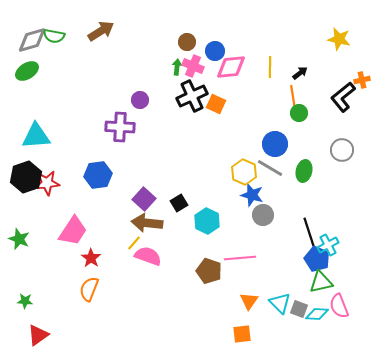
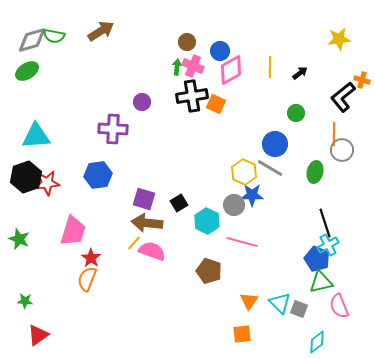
yellow star at (339, 39): rotated 20 degrees counterclockwise
blue circle at (215, 51): moved 5 px right
pink diamond at (231, 67): moved 3 px down; rotated 24 degrees counterclockwise
orange cross at (362, 80): rotated 28 degrees clockwise
black cross at (192, 96): rotated 16 degrees clockwise
orange line at (293, 97): moved 41 px right, 37 px down; rotated 10 degrees clockwise
purple circle at (140, 100): moved 2 px right, 2 px down
green circle at (299, 113): moved 3 px left
purple cross at (120, 127): moved 7 px left, 2 px down
green ellipse at (304, 171): moved 11 px right, 1 px down
blue star at (252, 195): rotated 15 degrees counterclockwise
purple square at (144, 199): rotated 25 degrees counterclockwise
gray circle at (263, 215): moved 29 px left, 10 px up
pink trapezoid at (73, 231): rotated 16 degrees counterclockwise
black line at (309, 232): moved 16 px right, 9 px up
pink semicircle at (148, 256): moved 4 px right, 5 px up
pink line at (240, 258): moved 2 px right, 16 px up; rotated 20 degrees clockwise
orange semicircle at (89, 289): moved 2 px left, 10 px up
cyan diamond at (317, 314): moved 28 px down; rotated 40 degrees counterclockwise
